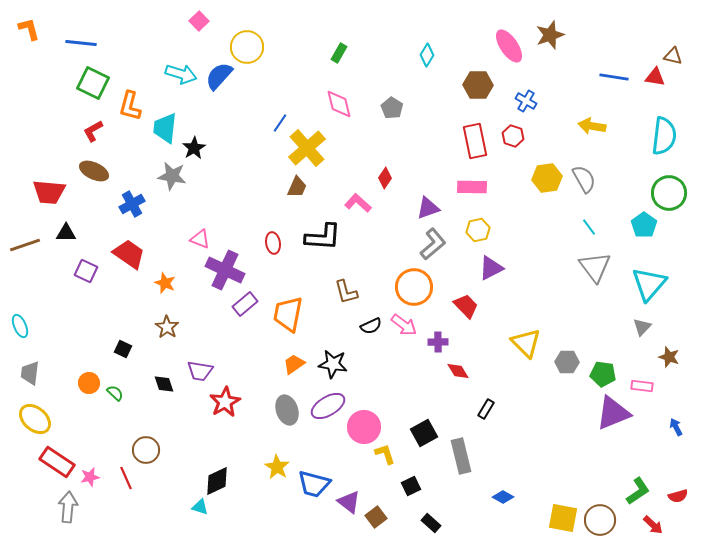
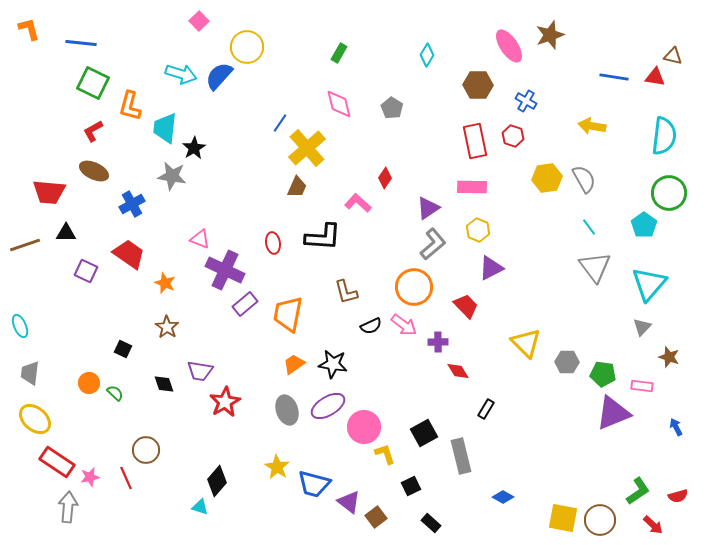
purple triangle at (428, 208): rotated 15 degrees counterclockwise
yellow hexagon at (478, 230): rotated 25 degrees counterclockwise
black diamond at (217, 481): rotated 24 degrees counterclockwise
